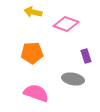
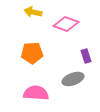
gray ellipse: rotated 30 degrees counterclockwise
pink semicircle: rotated 15 degrees counterclockwise
